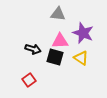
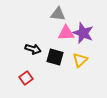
pink triangle: moved 6 px right, 8 px up
yellow triangle: moved 1 px left, 2 px down; rotated 42 degrees clockwise
red square: moved 3 px left, 2 px up
